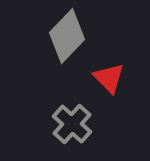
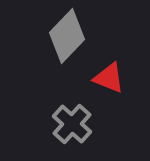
red triangle: rotated 24 degrees counterclockwise
